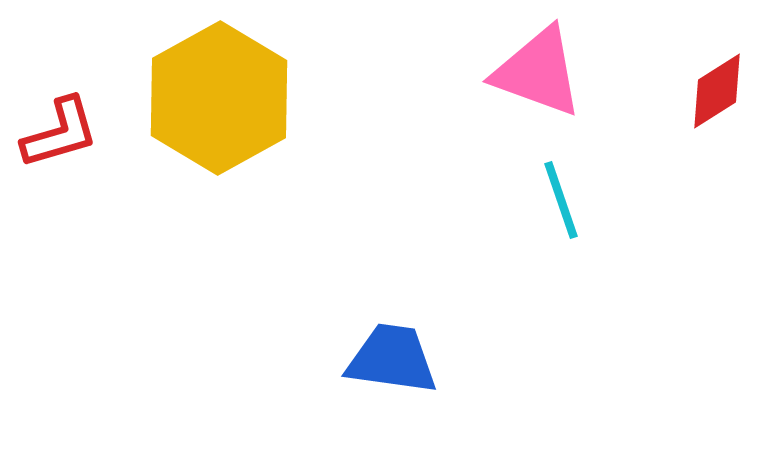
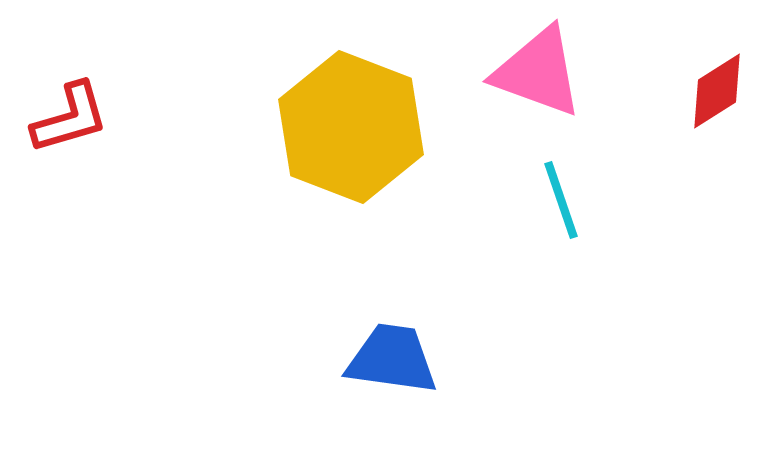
yellow hexagon: moved 132 px right, 29 px down; rotated 10 degrees counterclockwise
red L-shape: moved 10 px right, 15 px up
